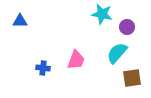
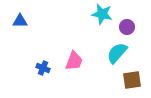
pink trapezoid: moved 2 px left, 1 px down
blue cross: rotated 16 degrees clockwise
brown square: moved 2 px down
